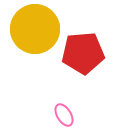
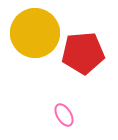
yellow circle: moved 4 px down
